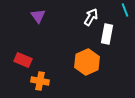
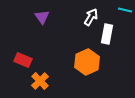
cyan line: rotated 56 degrees counterclockwise
purple triangle: moved 4 px right, 1 px down
orange cross: rotated 36 degrees clockwise
